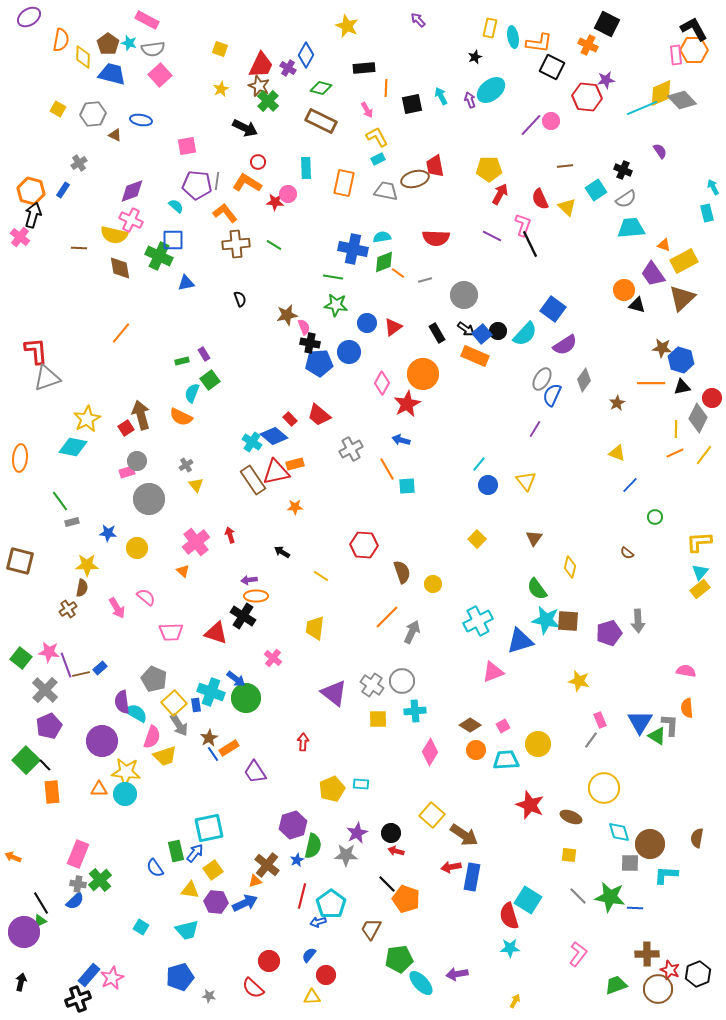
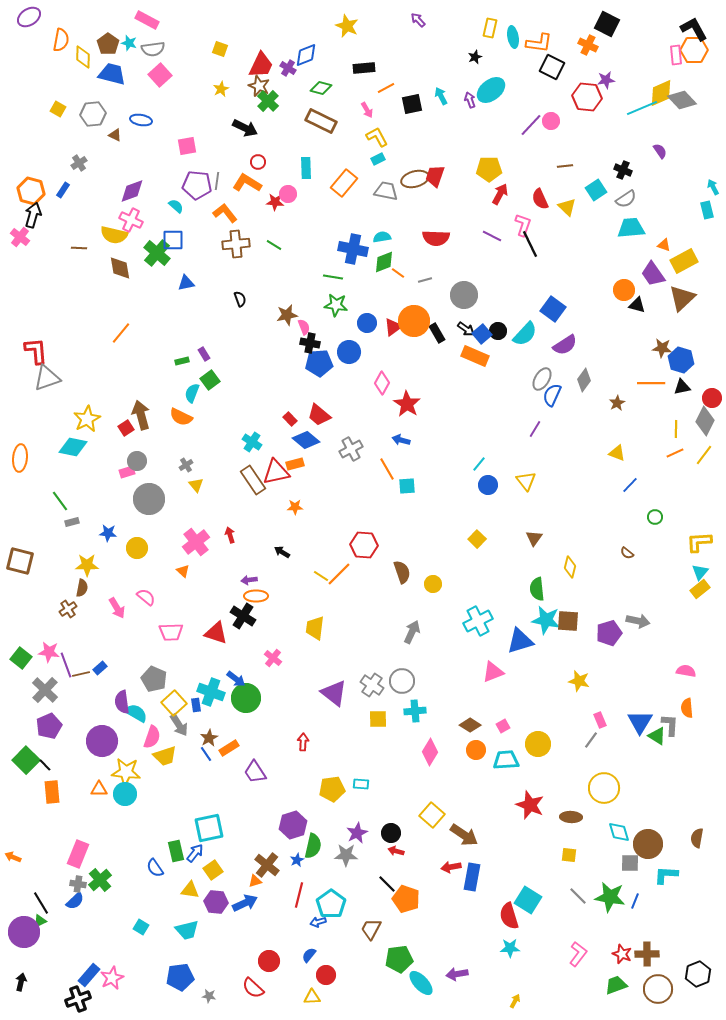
blue diamond at (306, 55): rotated 40 degrees clockwise
orange line at (386, 88): rotated 60 degrees clockwise
red trapezoid at (435, 166): moved 10 px down; rotated 30 degrees clockwise
orange rectangle at (344, 183): rotated 28 degrees clockwise
cyan rectangle at (707, 213): moved 3 px up
green cross at (159, 256): moved 2 px left, 3 px up; rotated 16 degrees clockwise
orange circle at (423, 374): moved 9 px left, 53 px up
red star at (407, 404): rotated 12 degrees counterclockwise
gray diamond at (698, 418): moved 7 px right, 3 px down
blue diamond at (274, 436): moved 32 px right, 4 px down
green semicircle at (537, 589): rotated 30 degrees clockwise
orange line at (387, 617): moved 48 px left, 43 px up
gray arrow at (638, 621): rotated 75 degrees counterclockwise
blue line at (213, 754): moved 7 px left
yellow pentagon at (332, 789): rotated 15 degrees clockwise
brown ellipse at (571, 817): rotated 20 degrees counterclockwise
brown circle at (650, 844): moved 2 px left
red line at (302, 896): moved 3 px left, 1 px up
blue line at (635, 908): moved 7 px up; rotated 70 degrees counterclockwise
red star at (670, 970): moved 48 px left, 16 px up
blue pentagon at (180, 977): rotated 8 degrees clockwise
